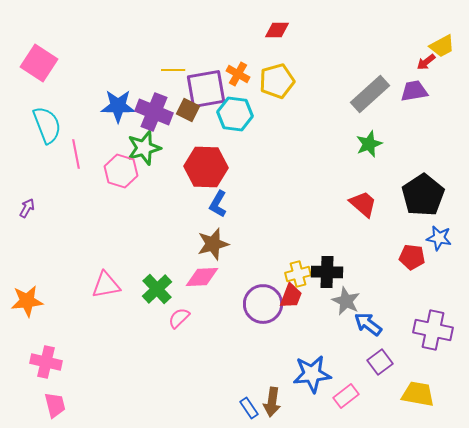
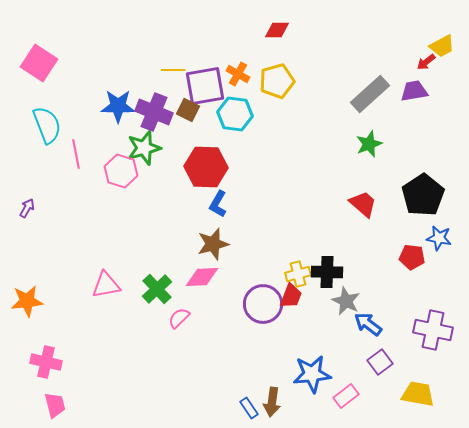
purple square at (206, 89): moved 1 px left, 3 px up
